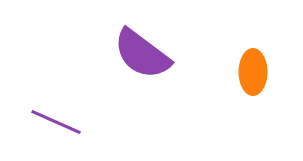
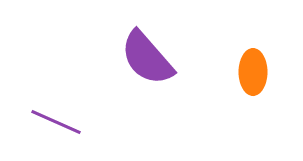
purple semicircle: moved 5 px right, 4 px down; rotated 12 degrees clockwise
